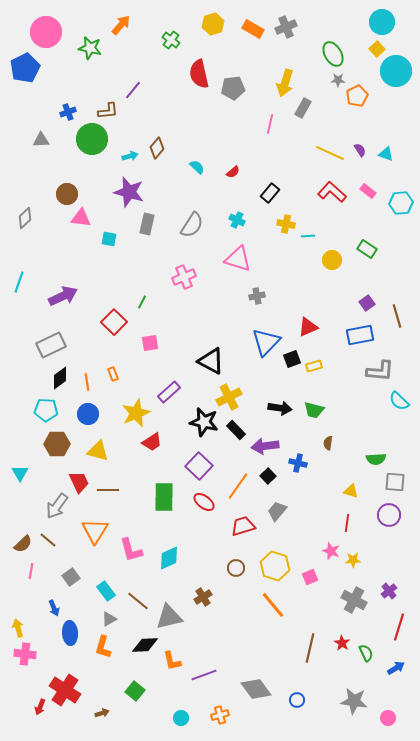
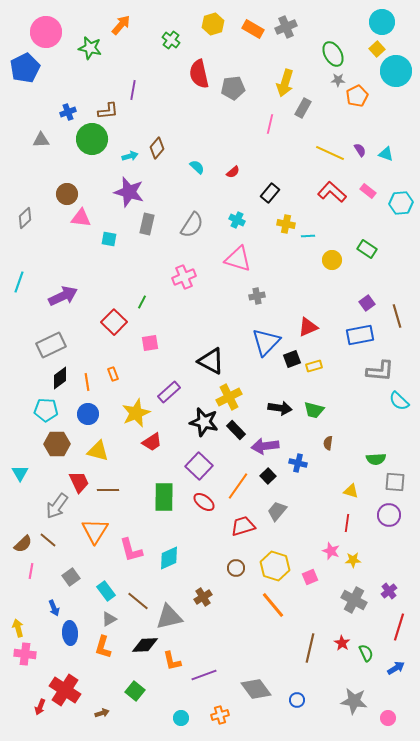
purple line at (133, 90): rotated 30 degrees counterclockwise
